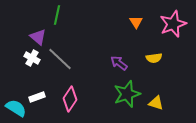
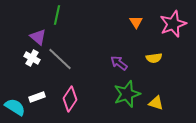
cyan semicircle: moved 1 px left, 1 px up
